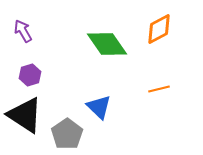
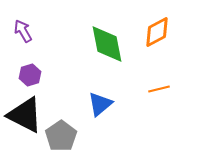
orange diamond: moved 2 px left, 3 px down
green diamond: rotated 24 degrees clockwise
blue triangle: moved 1 px right, 3 px up; rotated 36 degrees clockwise
black triangle: rotated 6 degrees counterclockwise
gray pentagon: moved 6 px left, 2 px down
